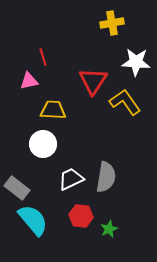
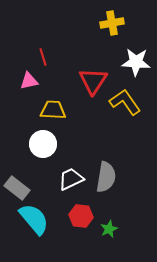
cyan semicircle: moved 1 px right, 1 px up
